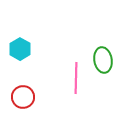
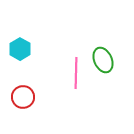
green ellipse: rotated 15 degrees counterclockwise
pink line: moved 5 px up
